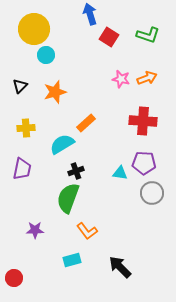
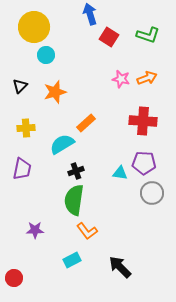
yellow circle: moved 2 px up
green semicircle: moved 6 px right, 2 px down; rotated 12 degrees counterclockwise
cyan rectangle: rotated 12 degrees counterclockwise
